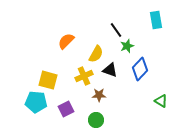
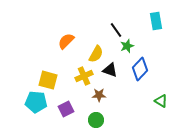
cyan rectangle: moved 1 px down
